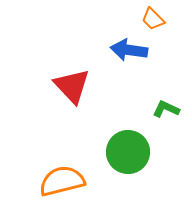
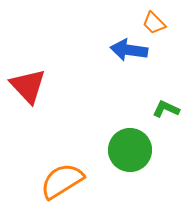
orange trapezoid: moved 1 px right, 4 px down
red triangle: moved 44 px left
green circle: moved 2 px right, 2 px up
orange semicircle: rotated 18 degrees counterclockwise
